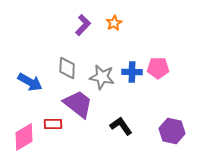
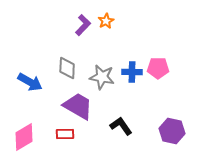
orange star: moved 8 px left, 2 px up
purple trapezoid: moved 2 px down; rotated 8 degrees counterclockwise
red rectangle: moved 12 px right, 10 px down
